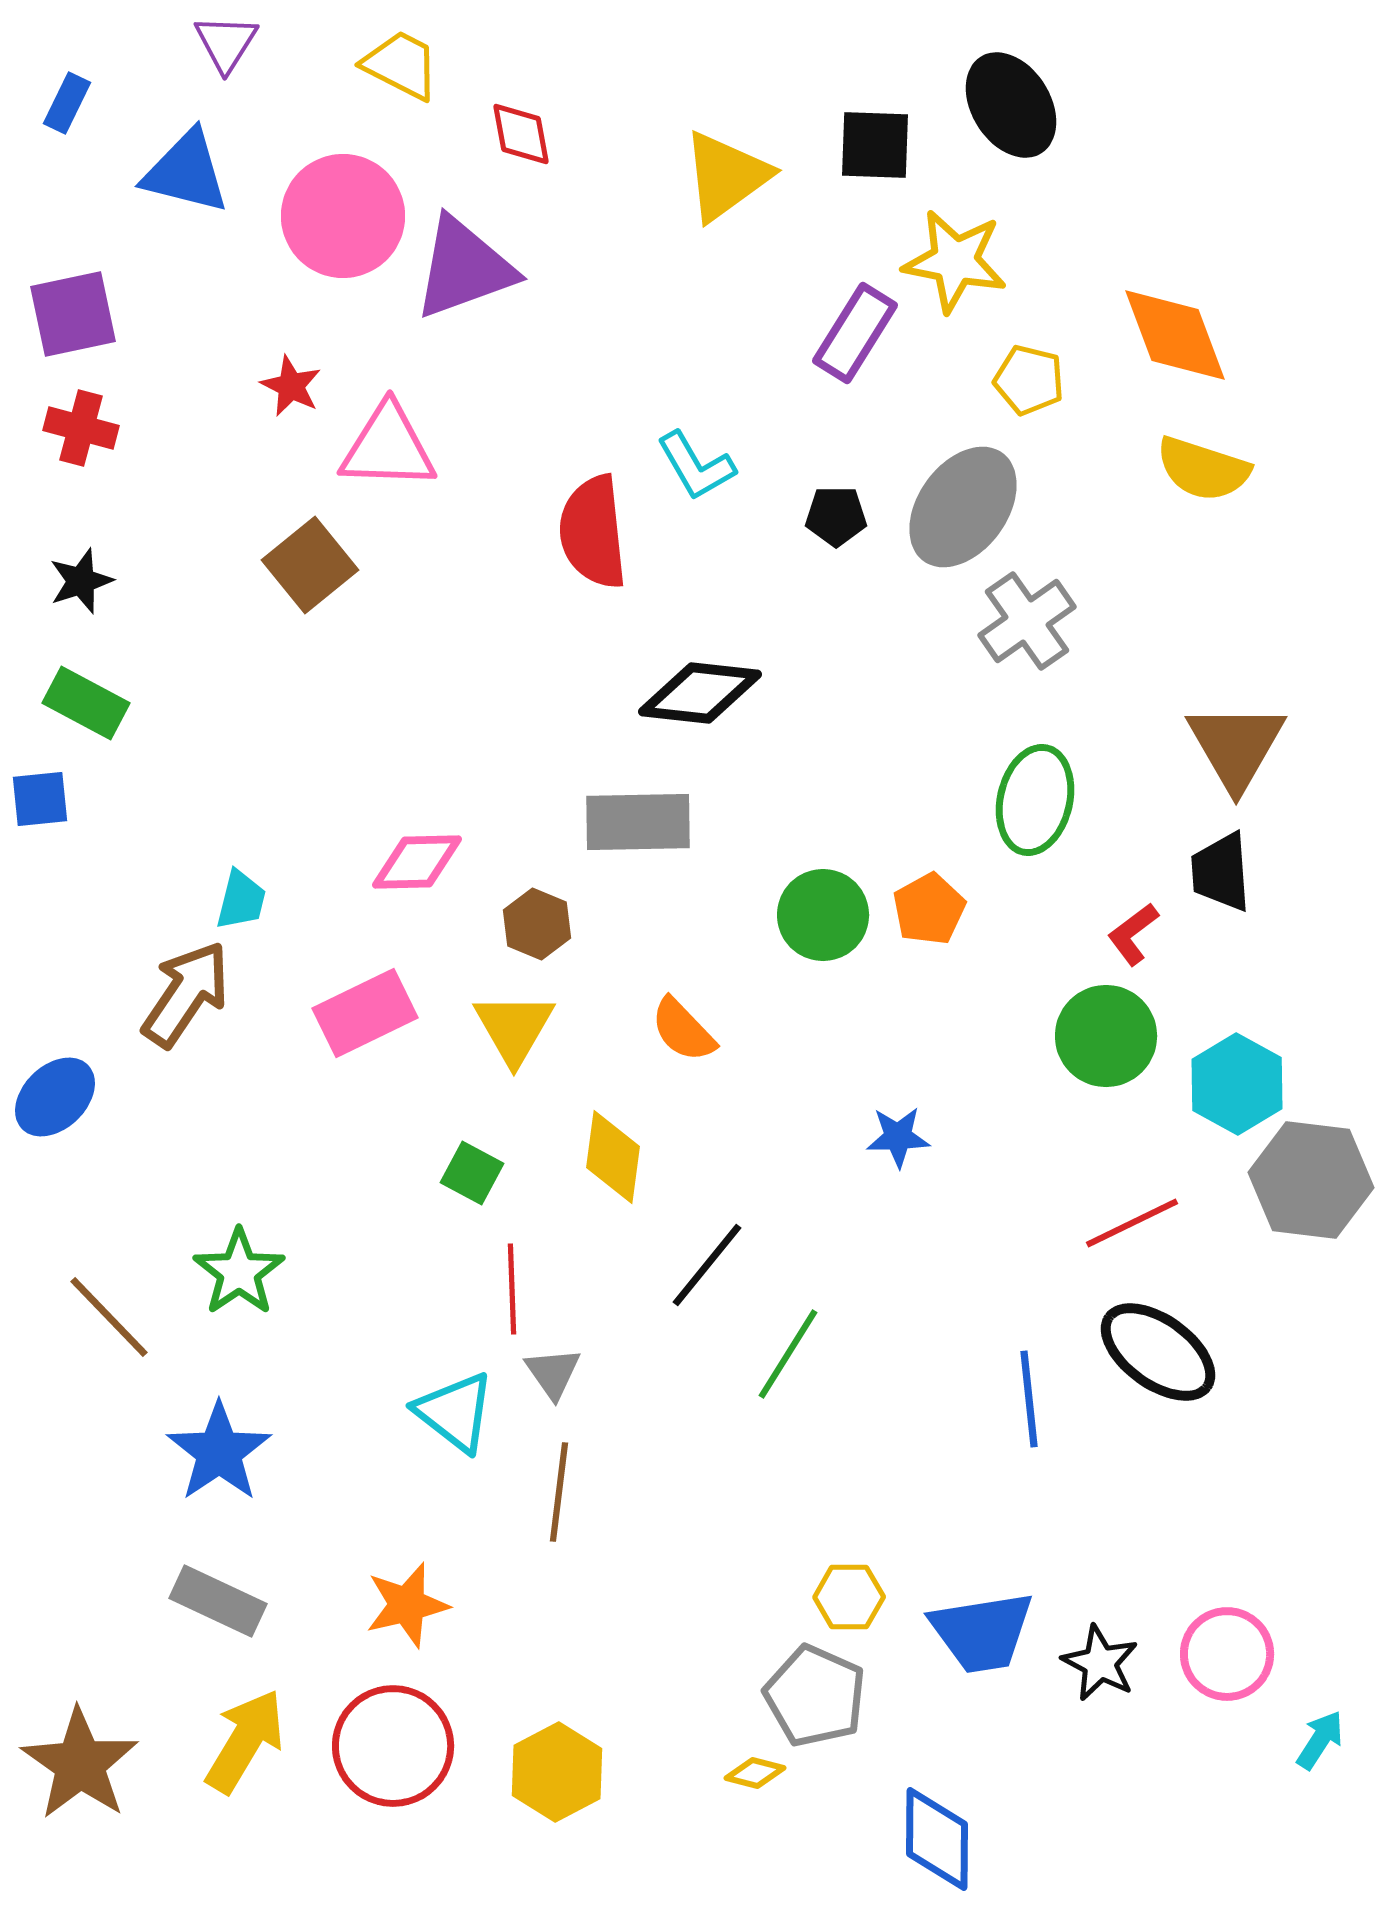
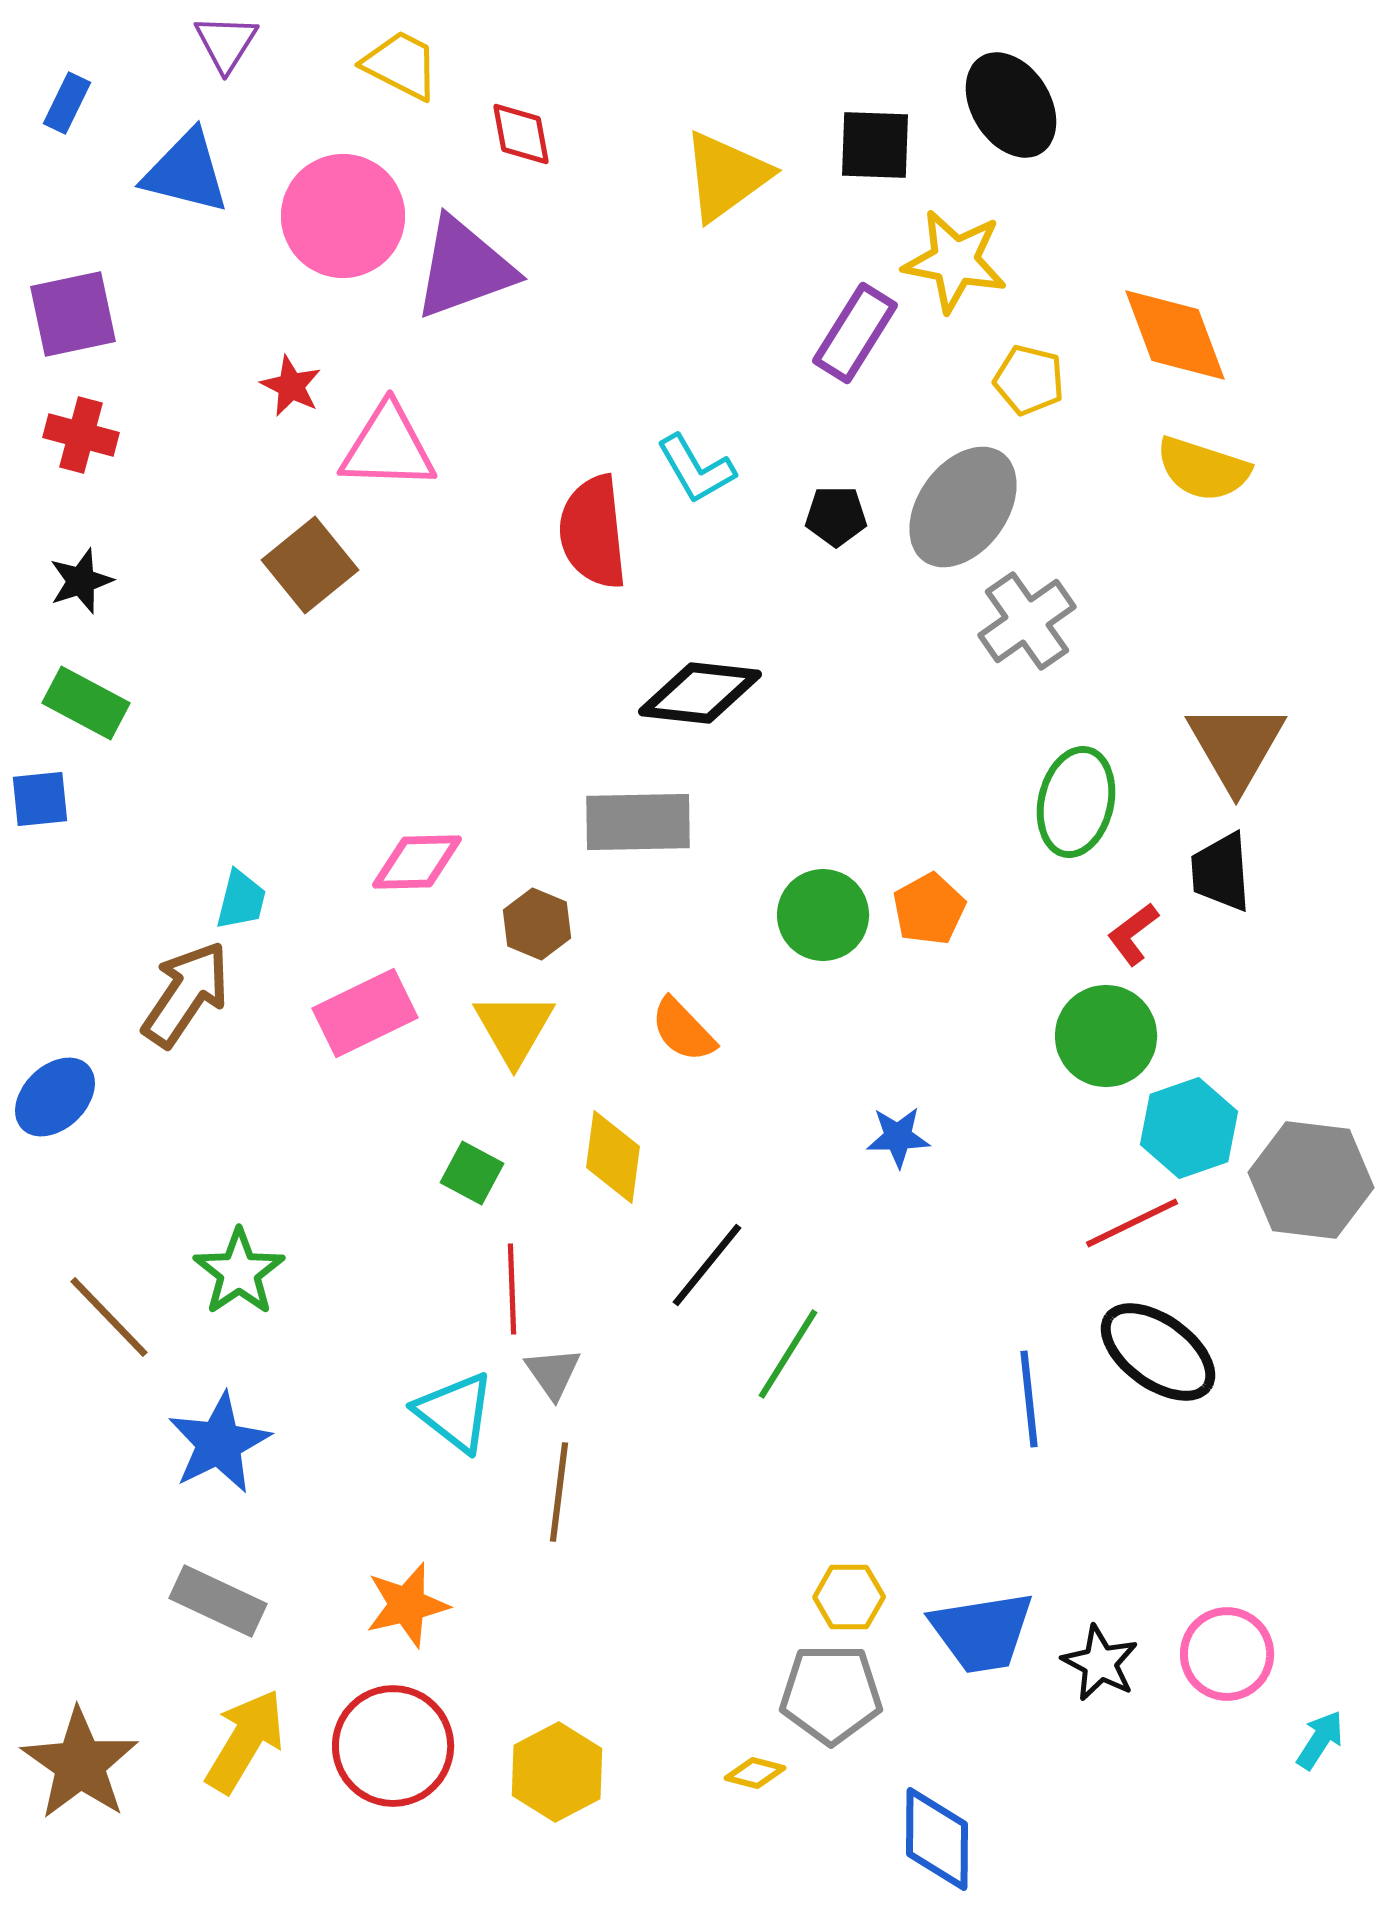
red cross at (81, 428): moved 7 px down
cyan L-shape at (696, 466): moved 3 px down
green ellipse at (1035, 800): moved 41 px right, 2 px down
cyan hexagon at (1237, 1084): moved 48 px left, 44 px down; rotated 12 degrees clockwise
blue star at (219, 1452): moved 9 px up; rotated 8 degrees clockwise
gray pentagon at (815, 1696): moved 16 px right, 2 px up; rotated 24 degrees counterclockwise
